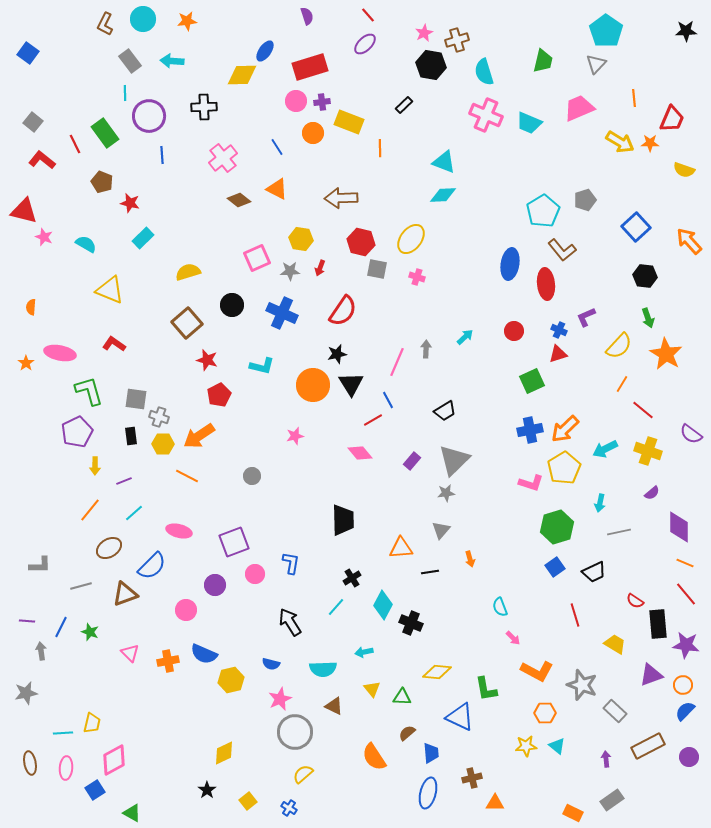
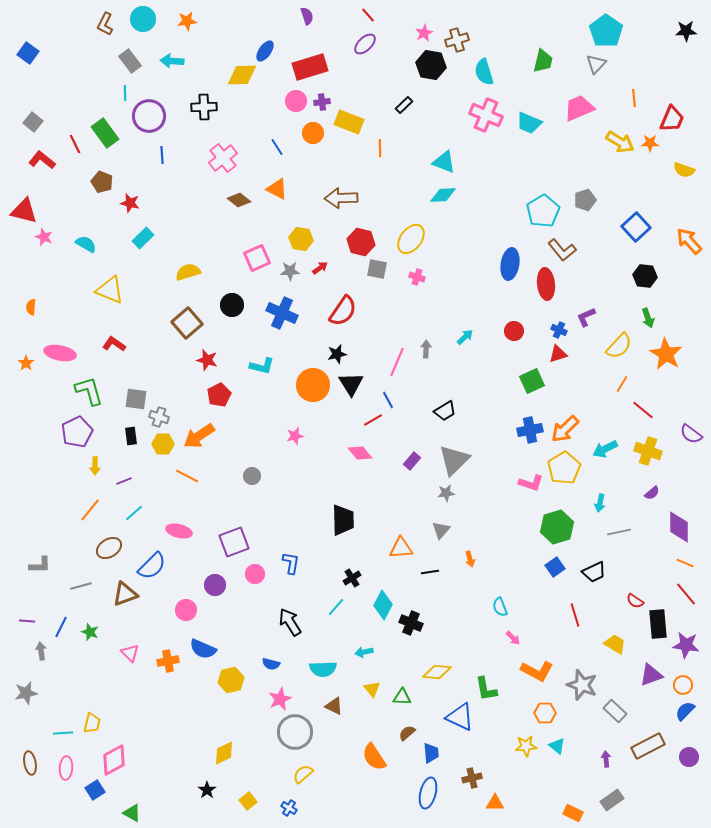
red arrow at (320, 268): rotated 147 degrees counterclockwise
blue semicircle at (204, 654): moved 1 px left, 5 px up
